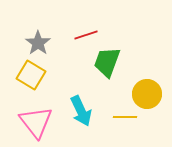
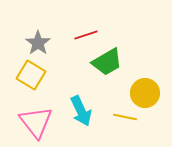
green trapezoid: rotated 140 degrees counterclockwise
yellow circle: moved 2 px left, 1 px up
yellow line: rotated 10 degrees clockwise
